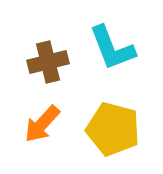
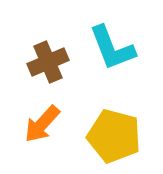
brown cross: rotated 9 degrees counterclockwise
yellow pentagon: moved 1 px right, 7 px down
